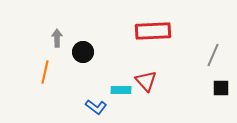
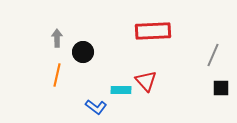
orange line: moved 12 px right, 3 px down
